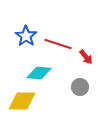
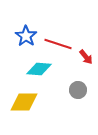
cyan diamond: moved 4 px up
gray circle: moved 2 px left, 3 px down
yellow diamond: moved 2 px right, 1 px down
